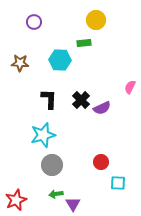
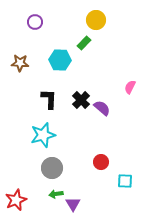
purple circle: moved 1 px right
green rectangle: rotated 40 degrees counterclockwise
purple semicircle: rotated 114 degrees counterclockwise
gray circle: moved 3 px down
cyan square: moved 7 px right, 2 px up
